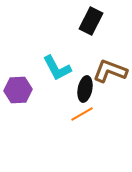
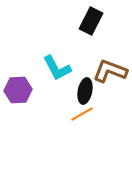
black ellipse: moved 2 px down
